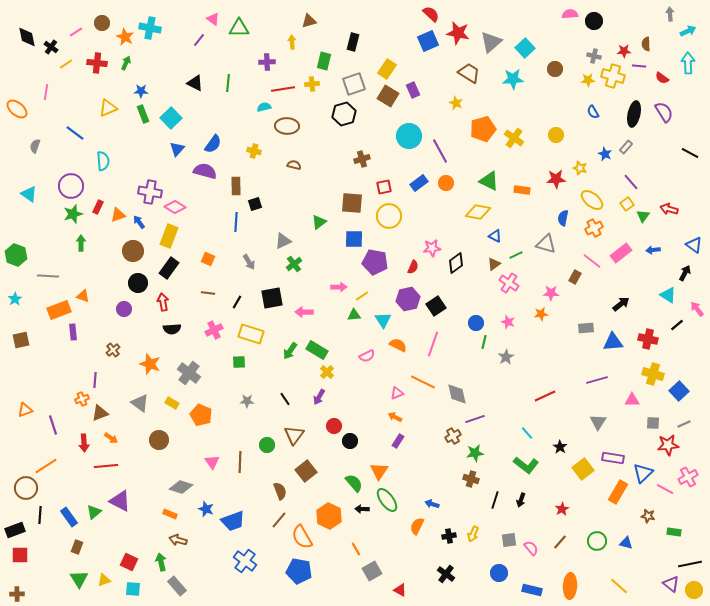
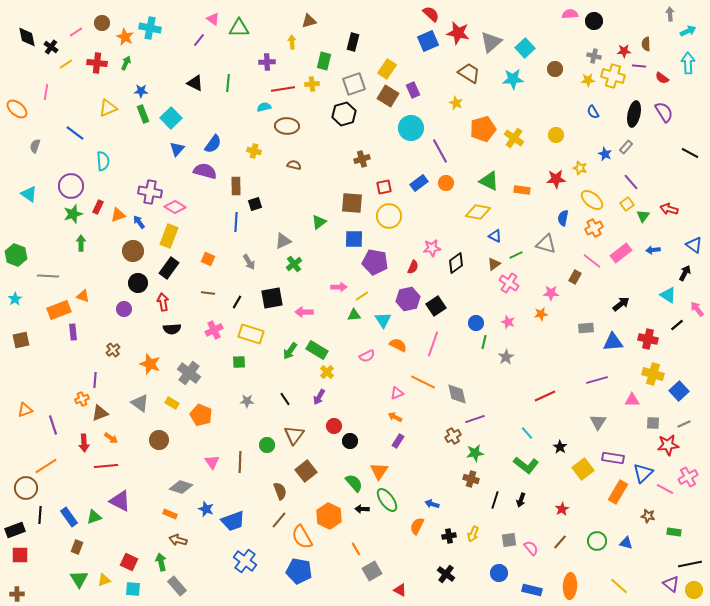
cyan circle at (409, 136): moved 2 px right, 8 px up
green triangle at (94, 512): moved 5 px down; rotated 21 degrees clockwise
